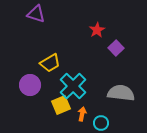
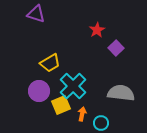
purple circle: moved 9 px right, 6 px down
